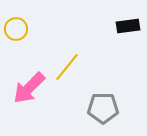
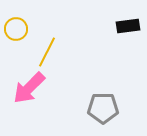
yellow line: moved 20 px left, 15 px up; rotated 12 degrees counterclockwise
